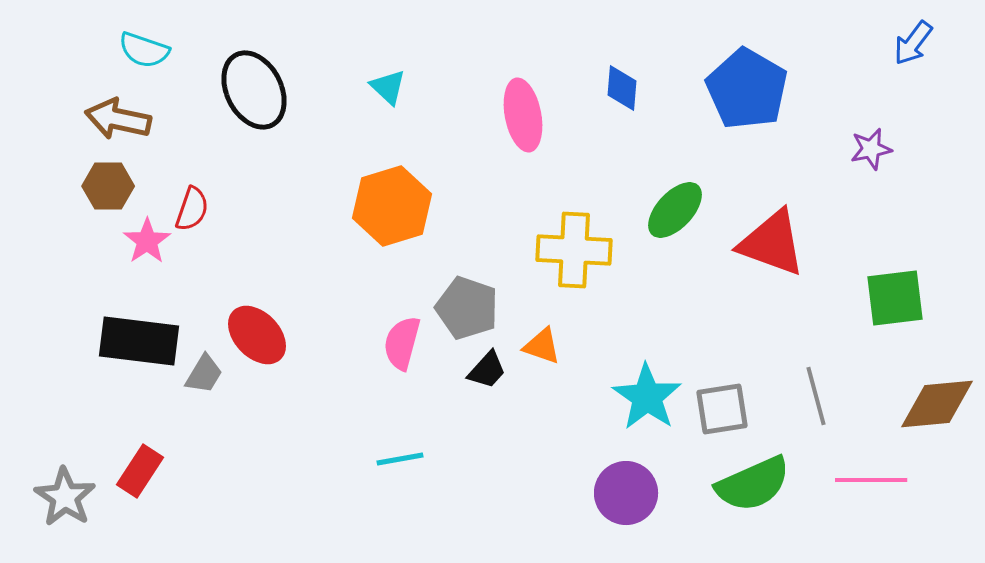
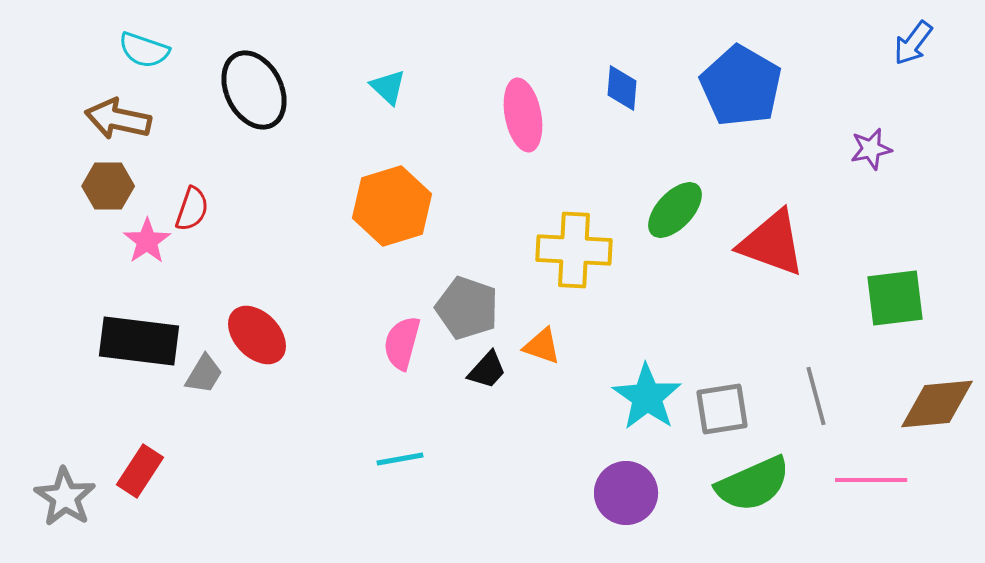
blue pentagon: moved 6 px left, 3 px up
